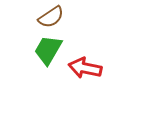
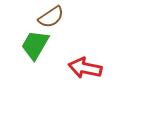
green trapezoid: moved 13 px left, 5 px up
